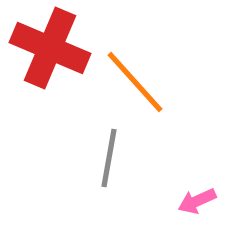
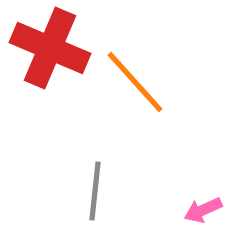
gray line: moved 14 px left, 33 px down; rotated 4 degrees counterclockwise
pink arrow: moved 6 px right, 9 px down
